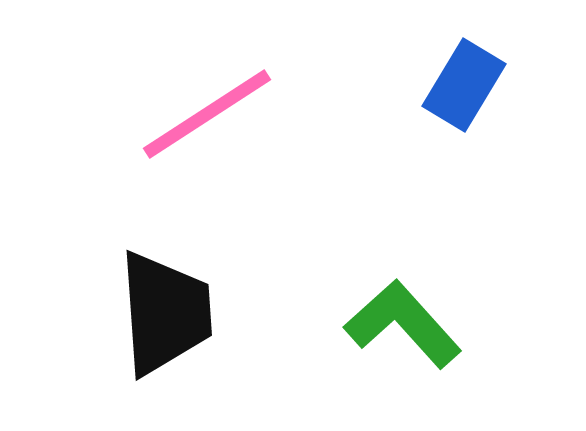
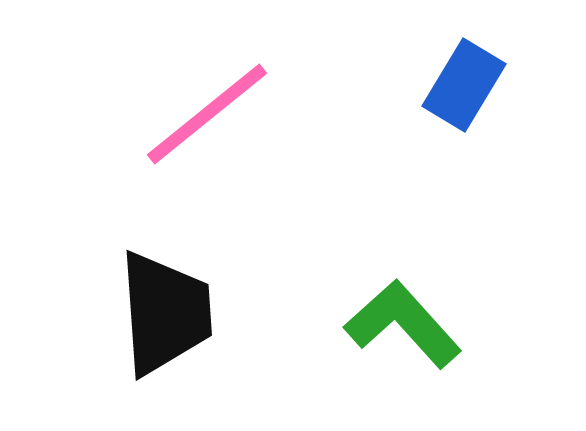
pink line: rotated 6 degrees counterclockwise
